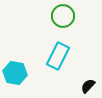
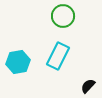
cyan hexagon: moved 3 px right, 11 px up; rotated 20 degrees counterclockwise
